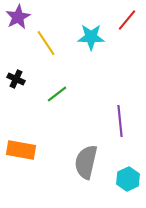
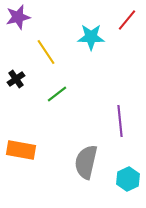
purple star: rotated 15 degrees clockwise
yellow line: moved 9 px down
black cross: rotated 30 degrees clockwise
